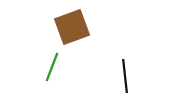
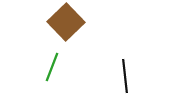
brown square: moved 6 px left, 5 px up; rotated 24 degrees counterclockwise
